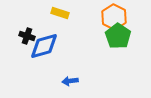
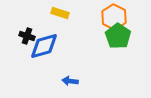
blue arrow: rotated 14 degrees clockwise
